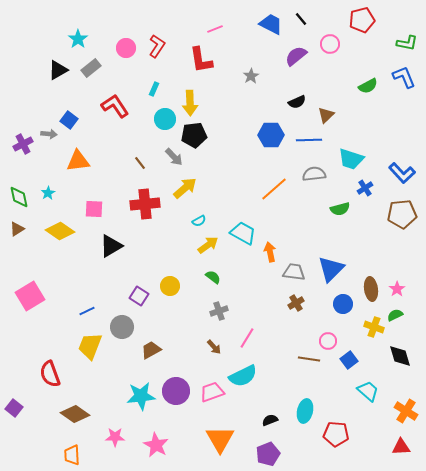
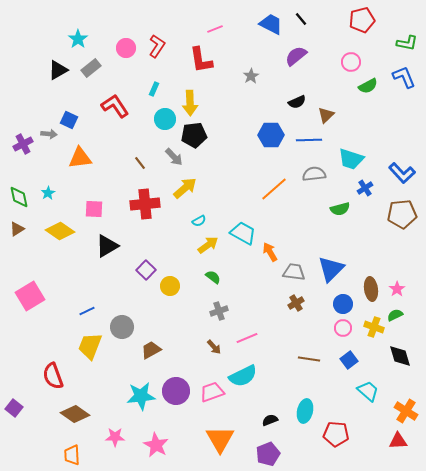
pink circle at (330, 44): moved 21 px right, 18 px down
blue square at (69, 120): rotated 12 degrees counterclockwise
orange triangle at (78, 161): moved 2 px right, 3 px up
black triangle at (111, 246): moved 4 px left
orange arrow at (270, 252): rotated 18 degrees counterclockwise
purple square at (139, 296): moved 7 px right, 26 px up; rotated 12 degrees clockwise
pink line at (247, 338): rotated 35 degrees clockwise
pink circle at (328, 341): moved 15 px right, 13 px up
red semicircle at (50, 374): moved 3 px right, 2 px down
red triangle at (401, 447): moved 3 px left, 6 px up
